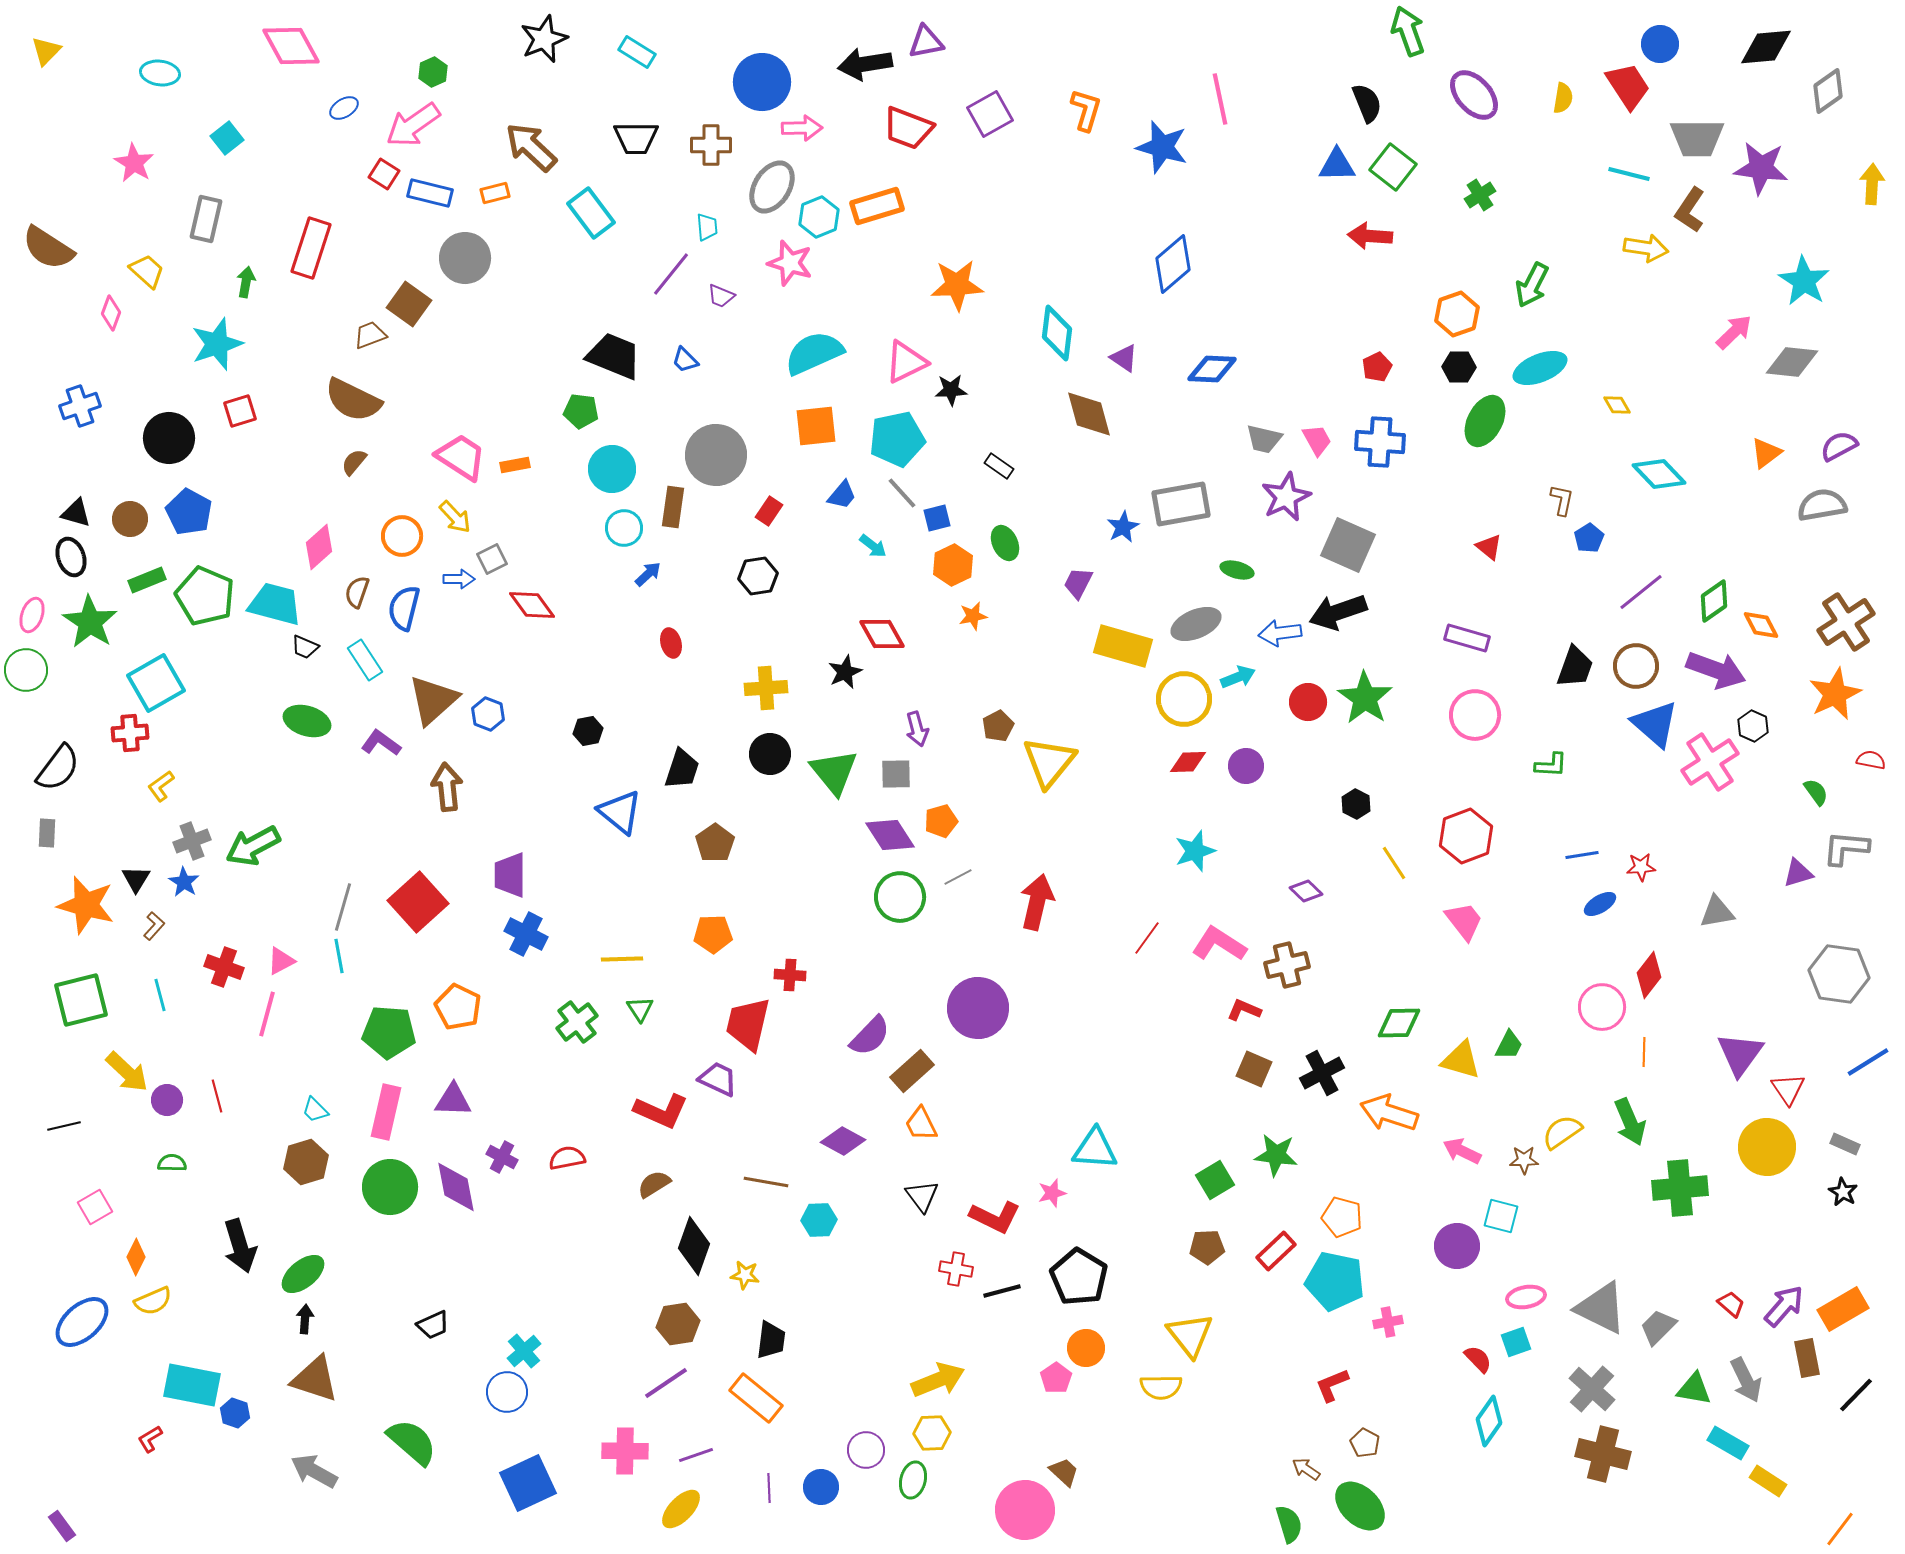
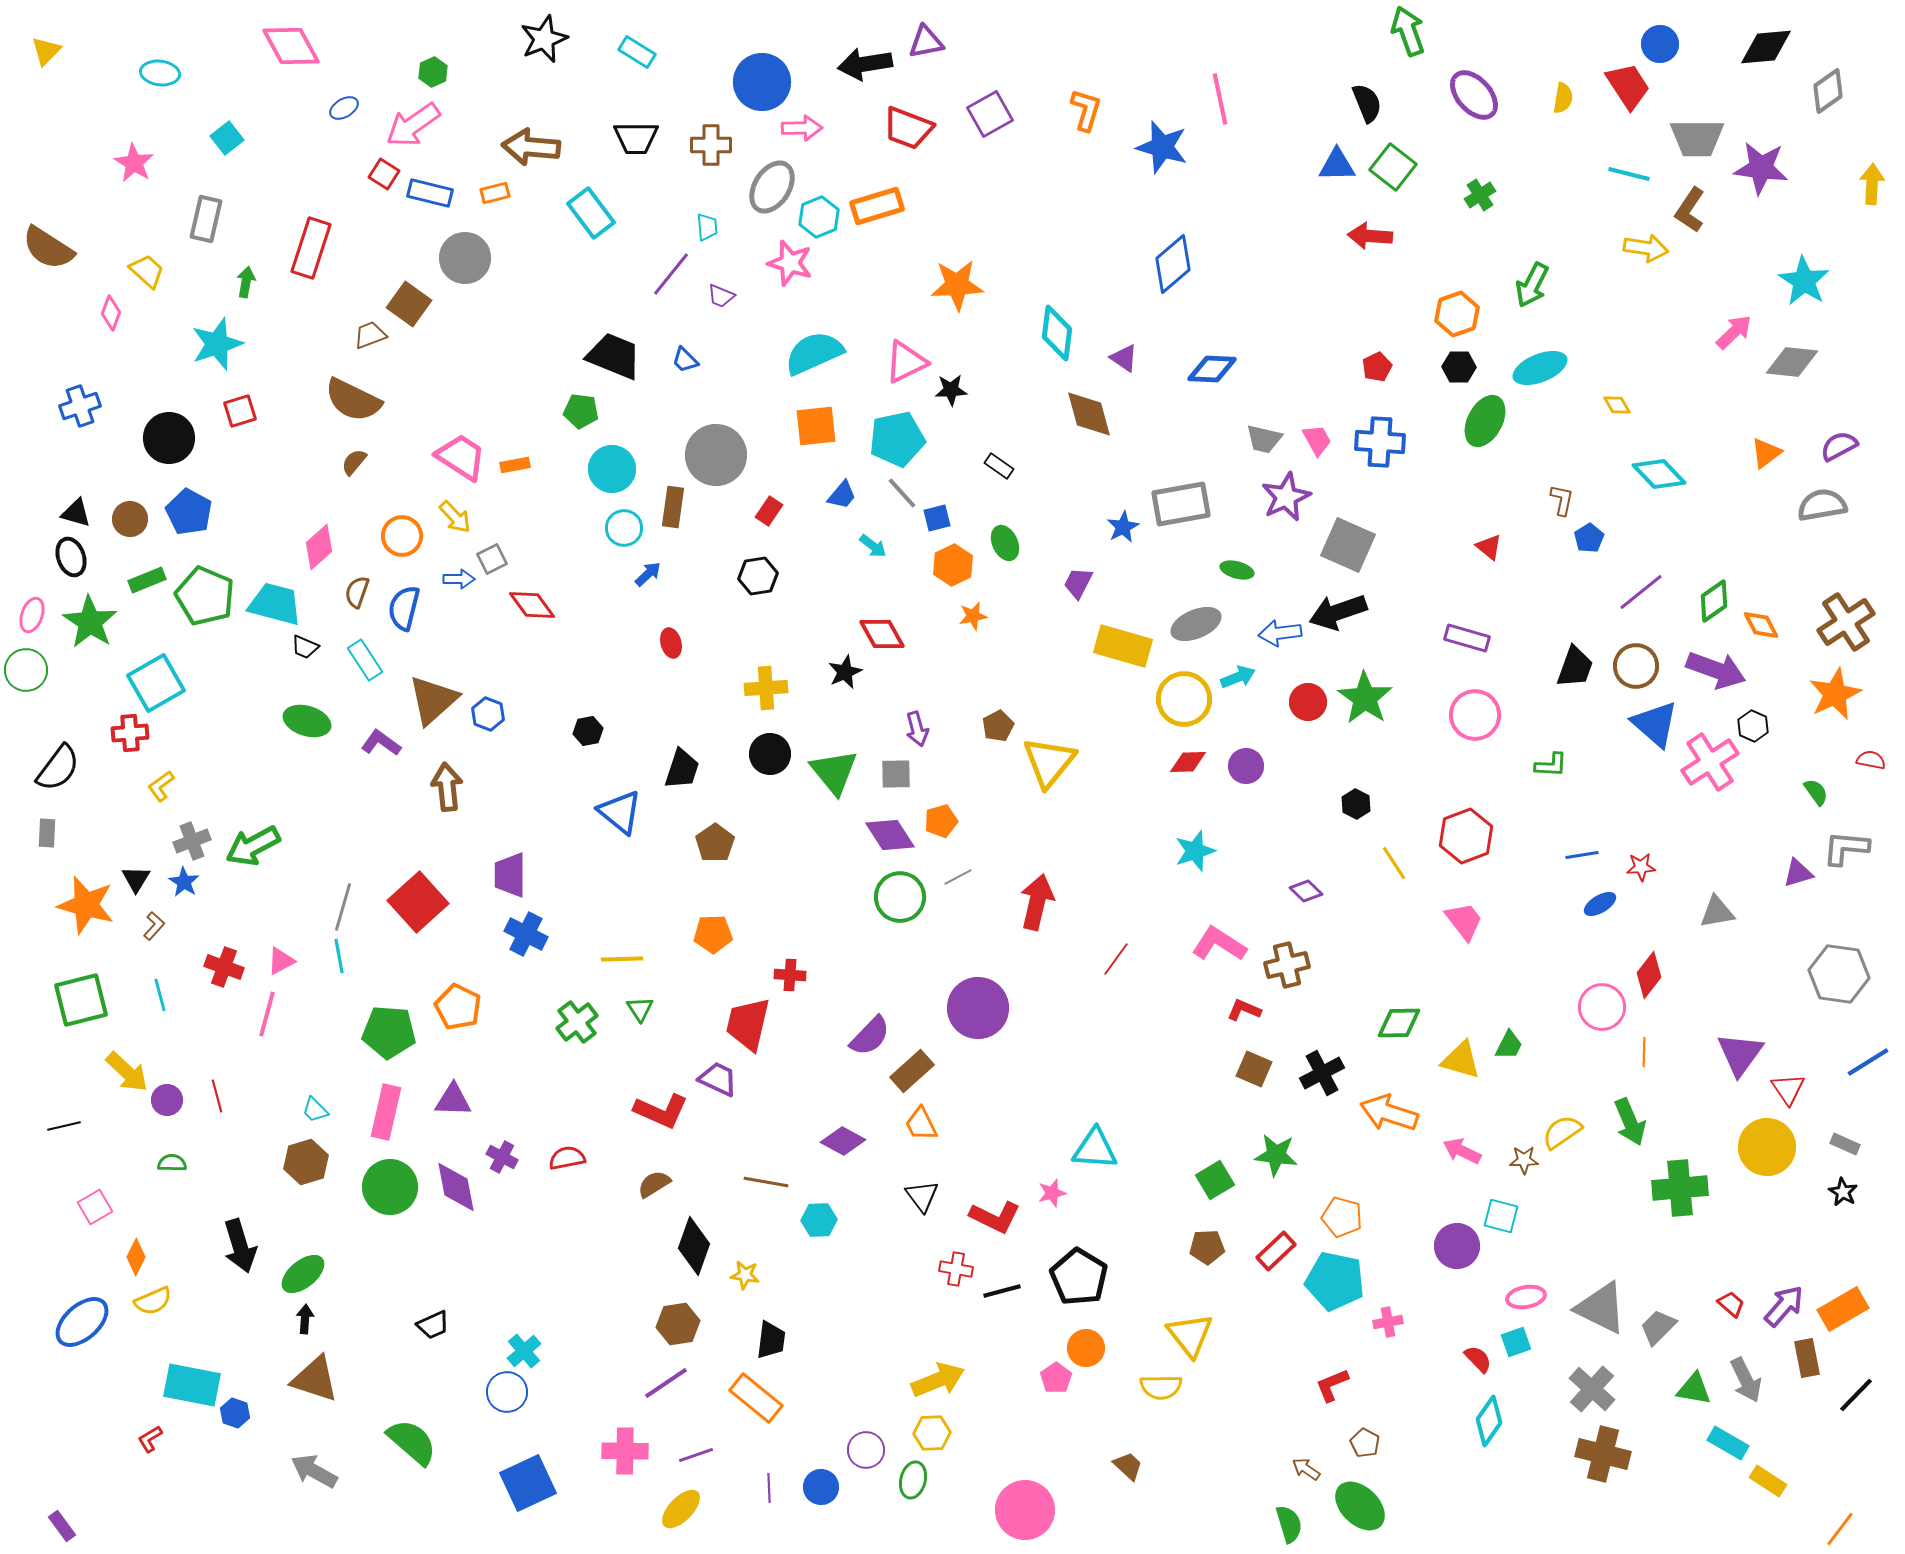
brown arrow at (531, 147): rotated 38 degrees counterclockwise
red line at (1147, 938): moved 31 px left, 21 px down
brown trapezoid at (1064, 1472): moved 64 px right, 6 px up
